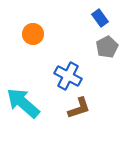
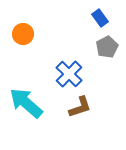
orange circle: moved 10 px left
blue cross: moved 1 px right, 2 px up; rotated 16 degrees clockwise
cyan arrow: moved 3 px right
brown L-shape: moved 1 px right, 1 px up
